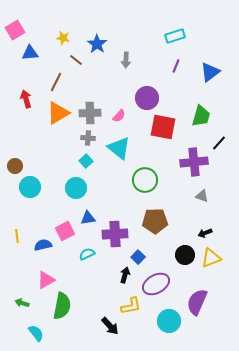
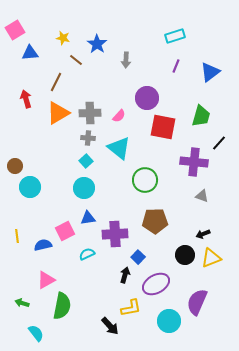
purple cross at (194, 162): rotated 12 degrees clockwise
cyan circle at (76, 188): moved 8 px right
black arrow at (205, 233): moved 2 px left, 1 px down
yellow L-shape at (131, 306): moved 2 px down
